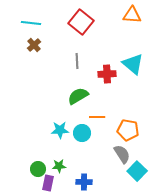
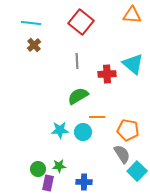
cyan circle: moved 1 px right, 1 px up
